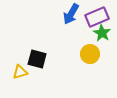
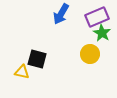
blue arrow: moved 10 px left
yellow triangle: moved 2 px right; rotated 28 degrees clockwise
